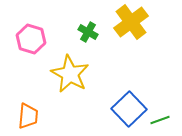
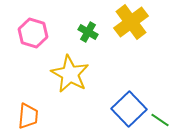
pink hexagon: moved 2 px right, 6 px up
green line: rotated 54 degrees clockwise
